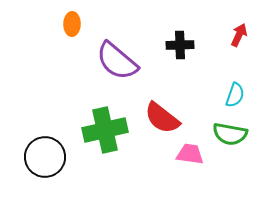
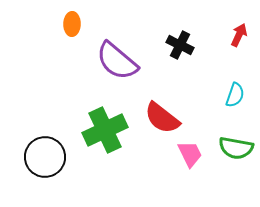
black cross: rotated 28 degrees clockwise
green cross: rotated 12 degrees counterclockwise
green semicircle: moved 6 px right, 14 px down
pink trapezoid: rotated 56 degrees clockwise
